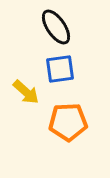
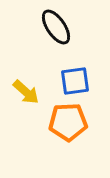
blue square: moved 15 px right, 12 px down
